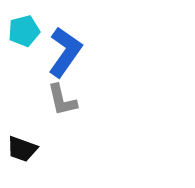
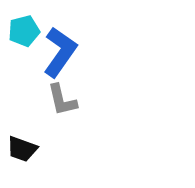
blue L-shape: moved 5 px left
